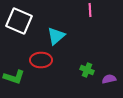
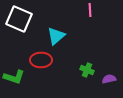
white square: moved 2 px up
